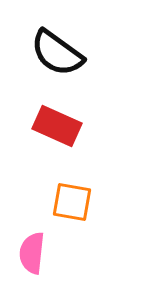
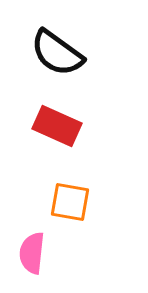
orange square: moved 2 px left
